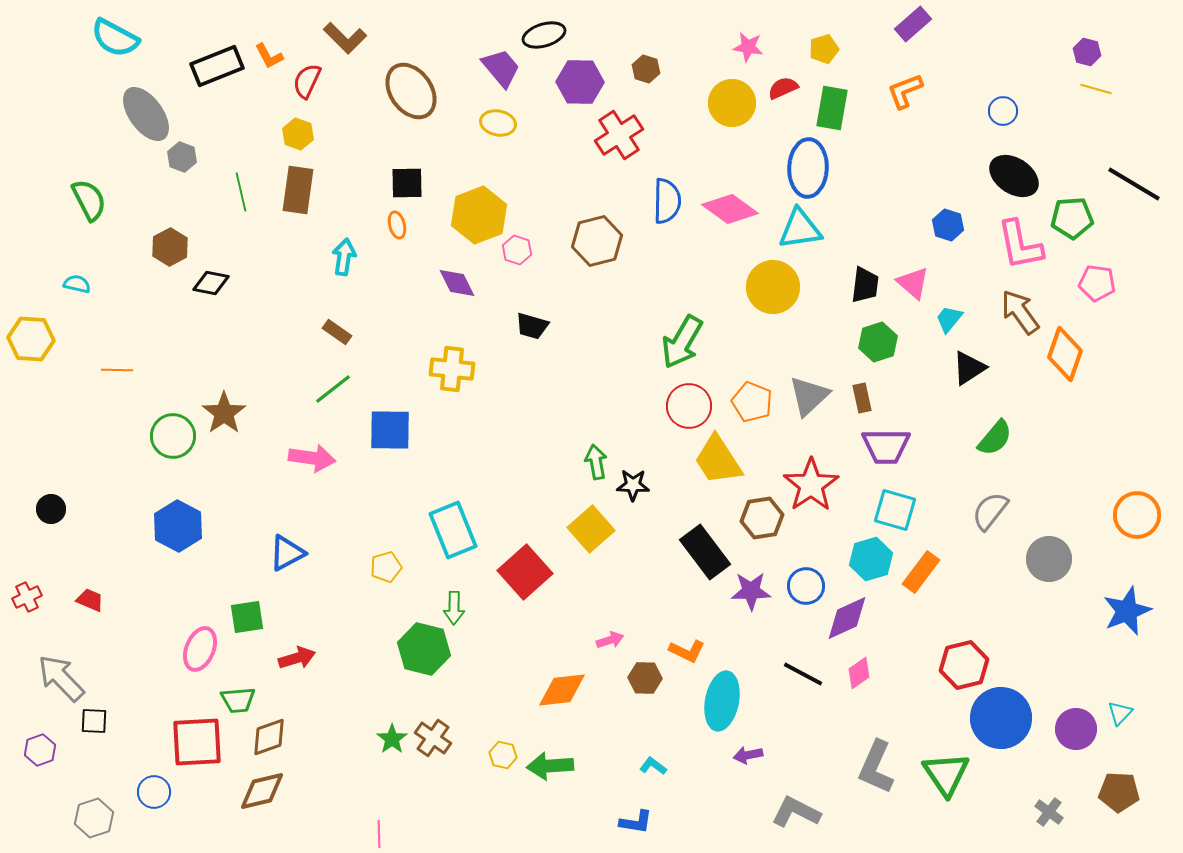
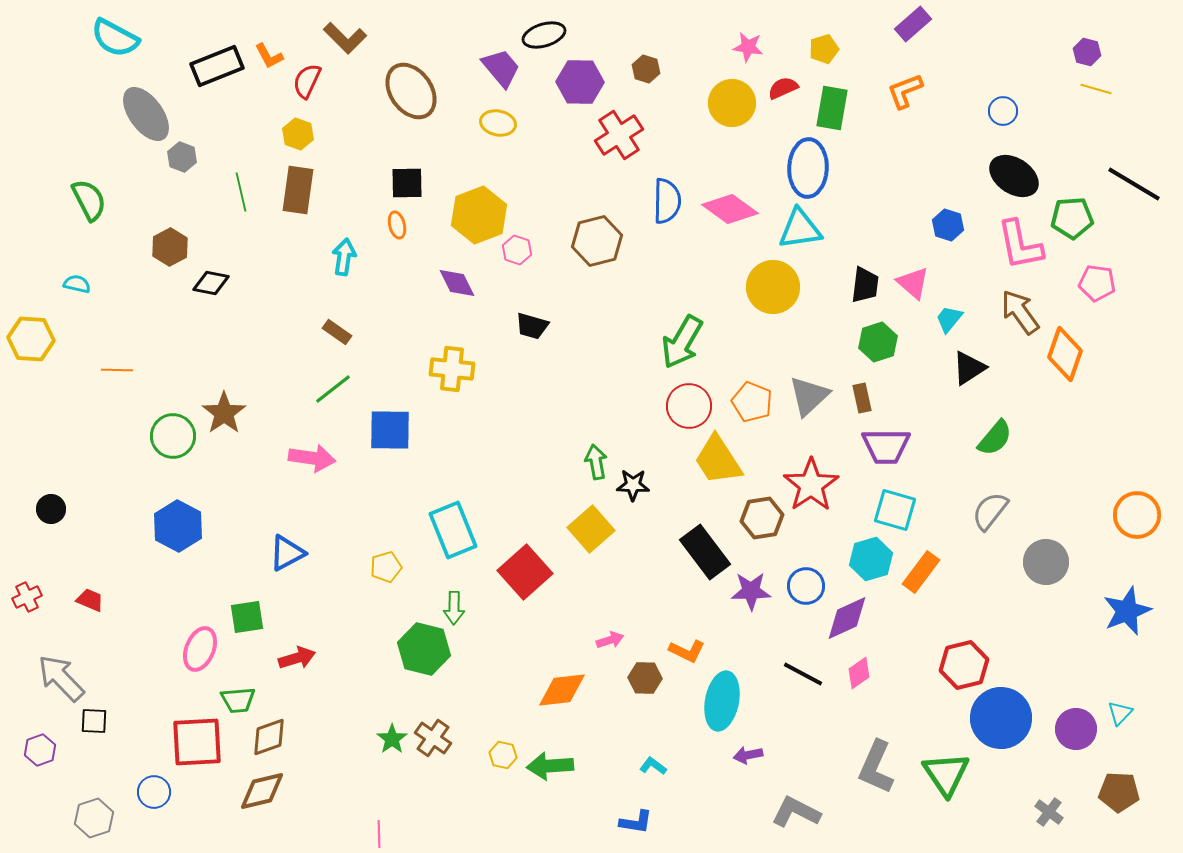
gray circle at (1049, 559): moved 3 px left, 3 px down
